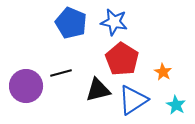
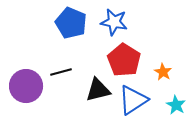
red pentagon: moved 2 px right, 1 px down
black line: moved 1 px up
